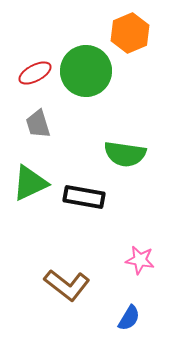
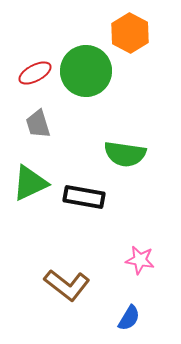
orange hexagon: rotated 9 degrees counterclockwise
